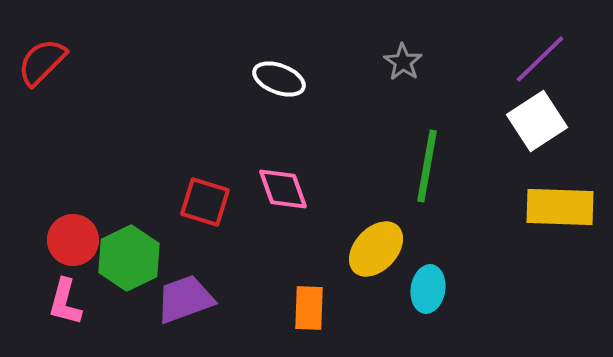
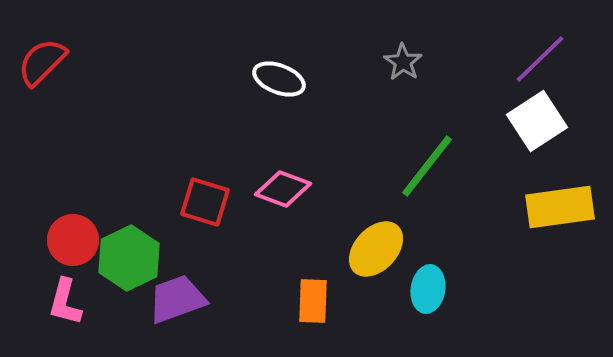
green line: rotated 28 degrees clockwise
pink diamond: rotated 50 degrees counterclockwise
yellow rectangle: rotated 10 degrees counterclockwise
purple trapezoid: moved 8 px left
orange rectangle: moved 4 px right, 7 px up
